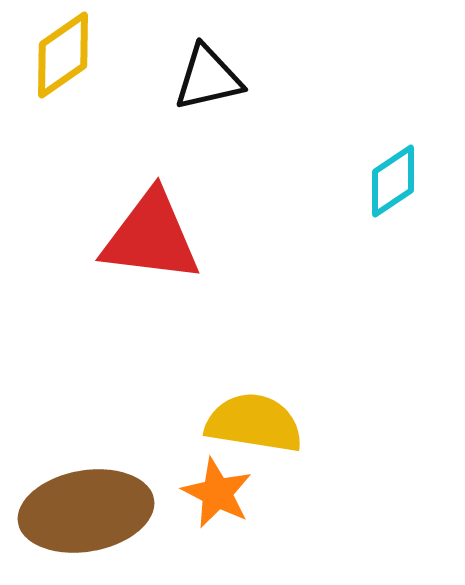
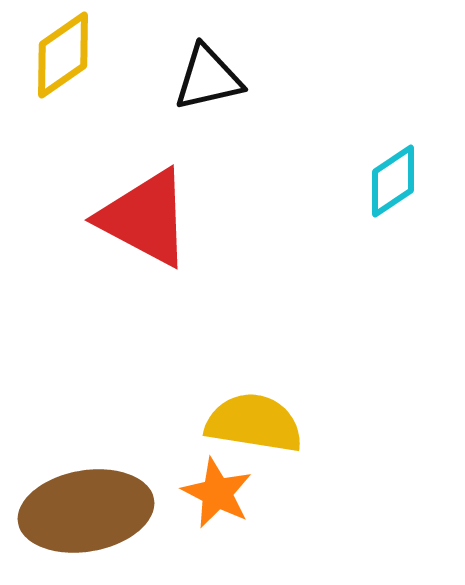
red triangle: moved 6 px left, 19 px up; rotated 21 degrees clockwise
